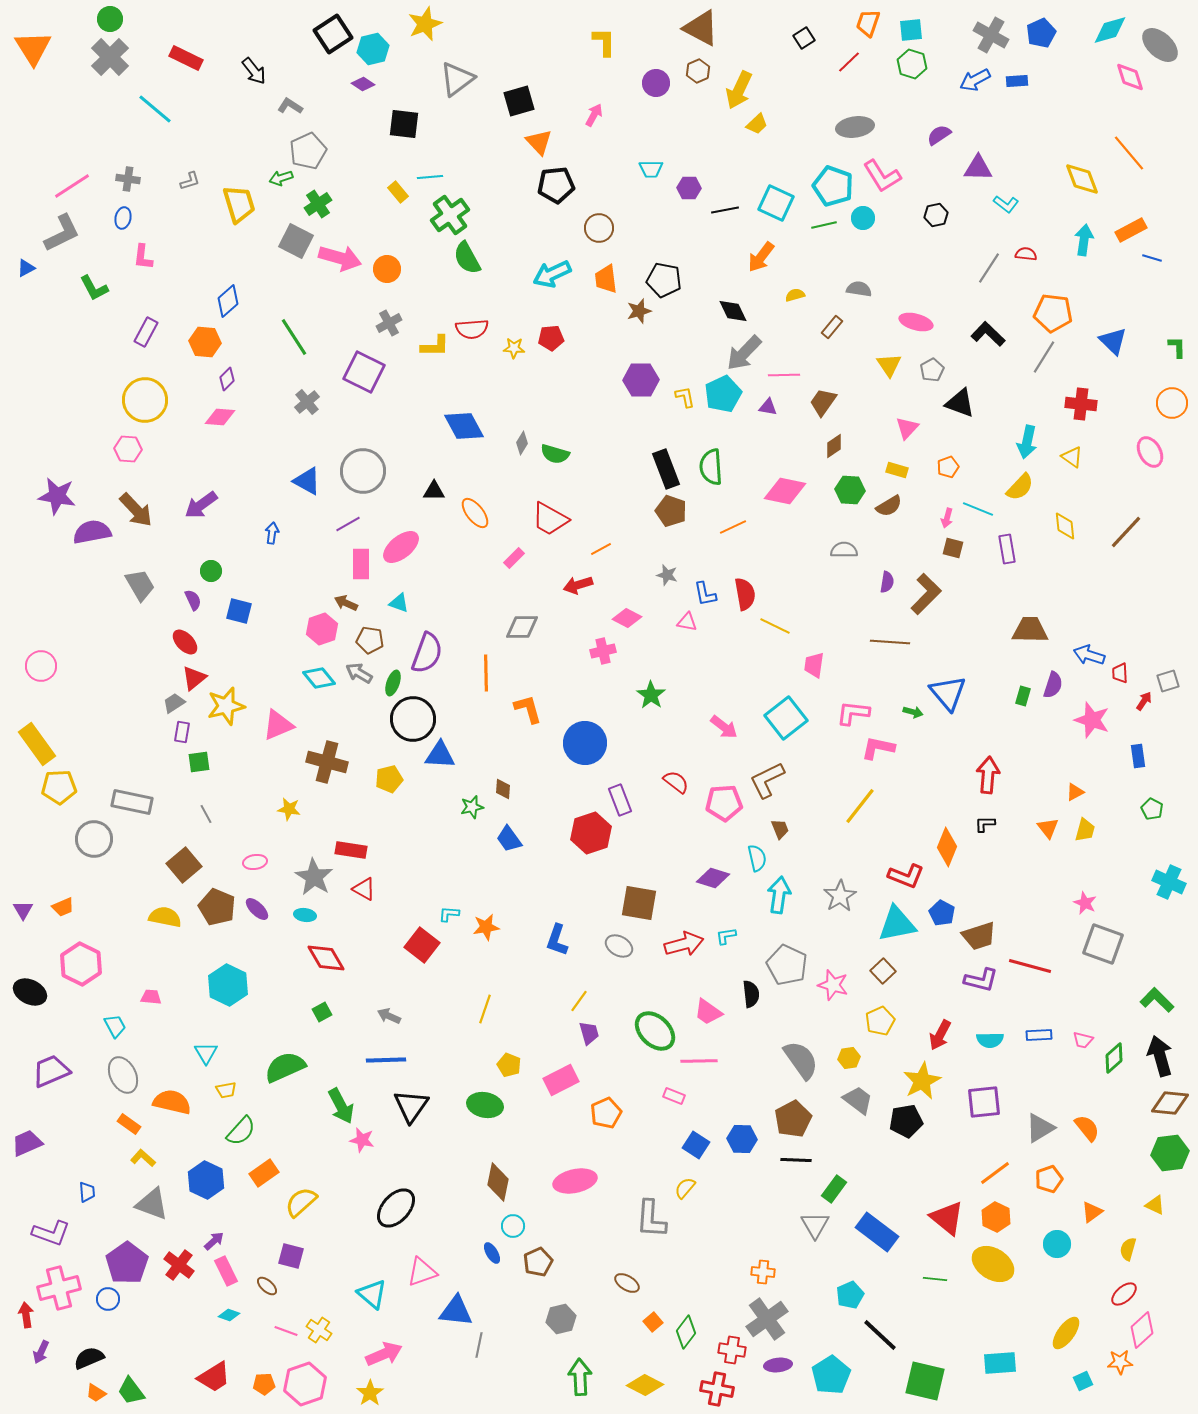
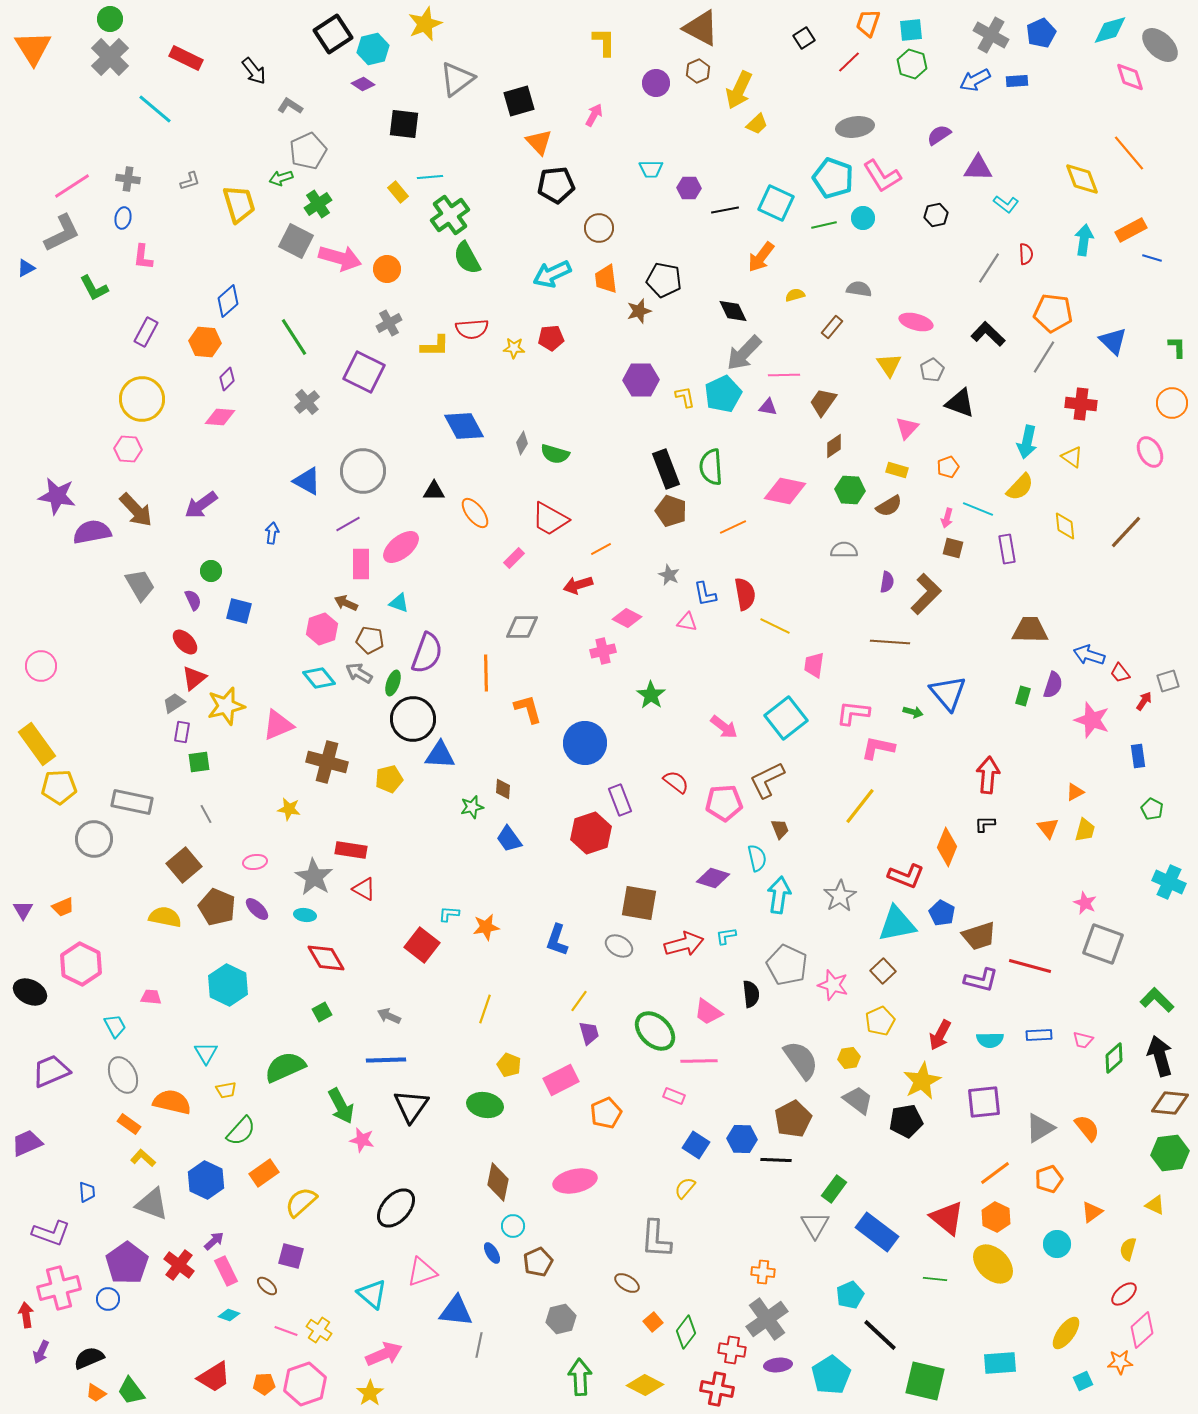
cyan pentagon at (833, 186): moved 8 px up
red semicircle at (1026, 254): rotated 80 degrees clockwise
yellow circle at (145, 400): moved 3 px left, 1 px up
gray star at (667, 575): moved 2 px right; rotated 10 degrees clockwise
red trapezoid at (1120, 673): rotated 35 degrees counterclockwise
black line at (796, 1160): moved 20 px left
gray L-shape at (651, 1219): moved 5 px right, 20 px down
yellow ellipse at (993, 1264): rotated 12 degrees clockwise
